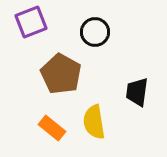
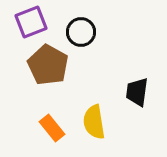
black circle: moved 14 px left
brown pentagon: moved 13 px left, 9 px up
orange rectangle: rotated 12 degrees clockwise
